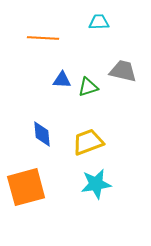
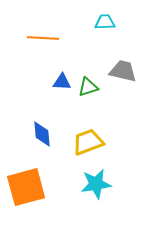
cyan trapezoid: moved 6 px right
blue triangle: moved 2 px down
